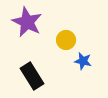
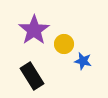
purple star: moved 7 px right, 8 px down; rotated 12 degrees clockwise
yellow circle: moved 2 px left, 4 px down
